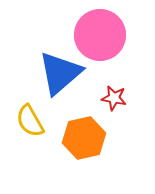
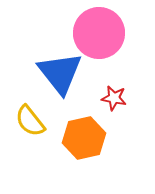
pink circle: moved 1 px left, 2 px up
blue triangle: rotated 27 degrees counterclockwise
yellow semicircle: rotated 8 degrees counterclockwise
